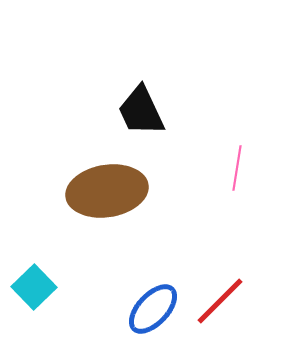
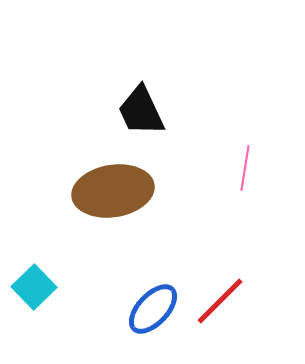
pink line: moved 8 px right
brown ellipse: moved 6 px right
